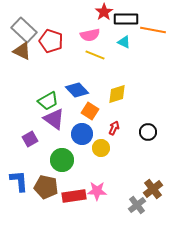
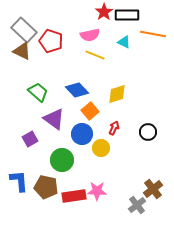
black rectangle: moved 1 px right, 4 px up
orange line: moved 4 px down
green trapezoid: moved 10 px left, 9 px up; rotated 110 degrees counterclockwise
orange square: rotated 18 degrees clockwise
